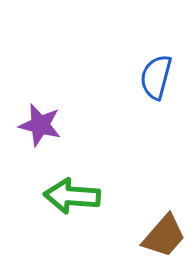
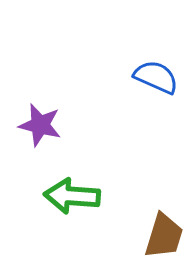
blue semicircle: rotated 99 degrees clockwise
brown trapezoid: rotated 24 degrees counterclockwise
